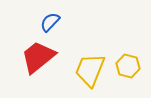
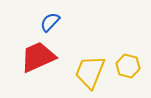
red trapezoid: rotated 15 degrees clockwise
yellow trapezoid: moved 2 px down
